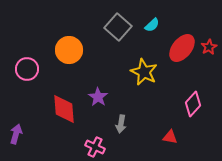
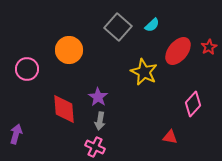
red ellipse: moved 4 px left, 3 px down
gray arrow: moved 21 px left, 3 px up
